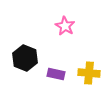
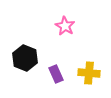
purple rectangle: rotated 54 degrees clockwise
